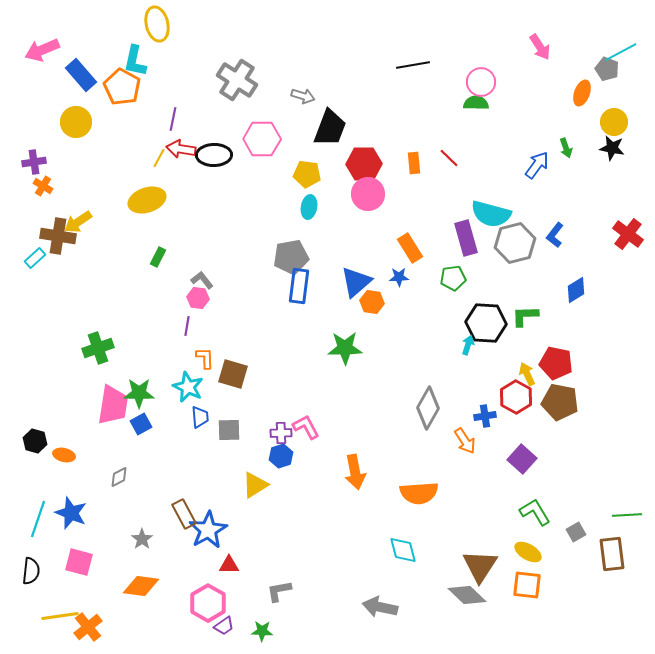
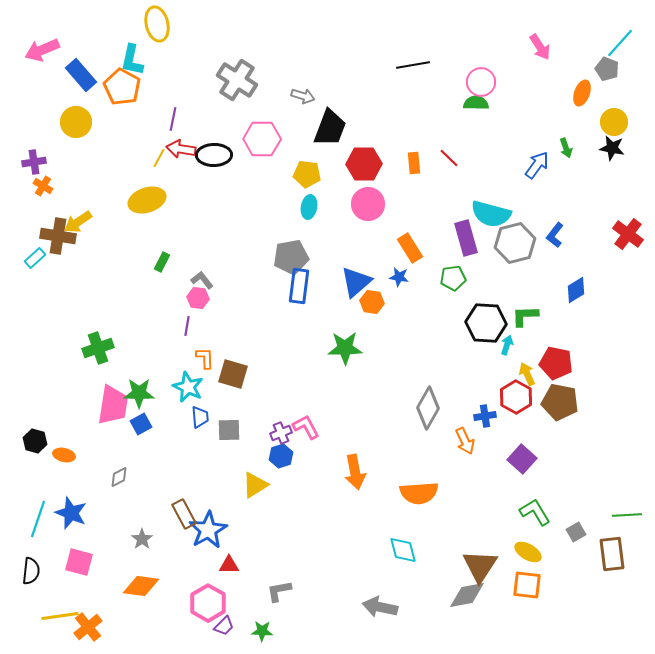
cyan line at (621, 52): moved 1 px left, 9 px up; rotated 20 degrees counterclockwise
cyan L-shape at (135, 61): moved 3 px left, 1 px up
pink circle at (368, 194): moved 10 px down
green rectangle at (158, 257): moved 4 px right, 5 px down
blue star at (399, 277): rotated 12 degrees clockwise
cyan arrow at (468, 345): moved 39 px right
purple cross at (281, 433): rotated 20 degrees counterclockwise
orange arrow at (465, 441): rotated 8 degrees clockwise
gray diamond at (467, 595): rotated 54 degrees counterclockwise
purple trapezoid at (224, 626): rotated 10 degrees counterclockwise
